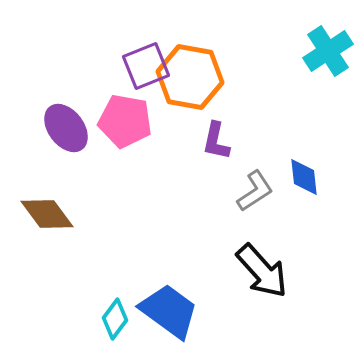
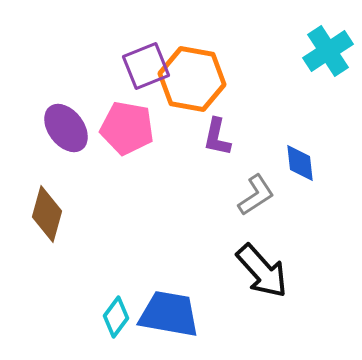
orange hexagon: moved 2 px right, 2 px down
pink pentagon: moved 2 px right, 7 px down
purple L-shape: moved 1 px right, 4 px up
blue diamond: moved 4 px left, 14 px up
gray L-shape: moved 1 px right, 4 px down
brown diamond: rotated 52 degrees clockwise
blue trapezoid: moved 3 px down; rotated 26 degrees counterclockwise
cyan diamond: moved 1 px right, 2 px up
